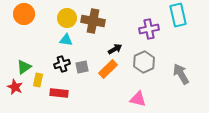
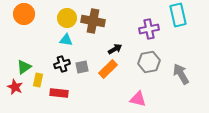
gray hexagon: moved 5 px right; rotated 15 degrees clockwise
